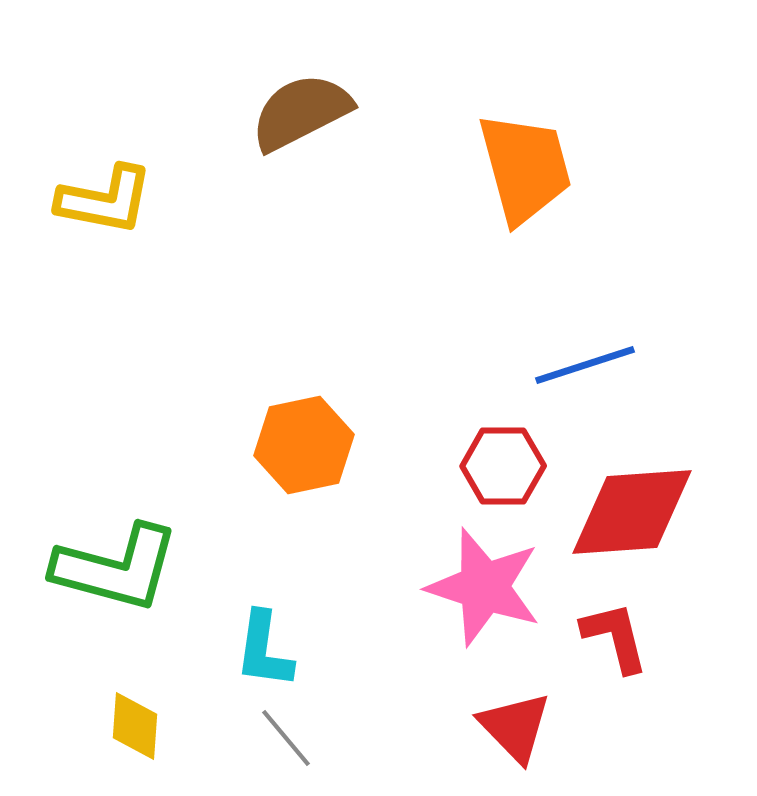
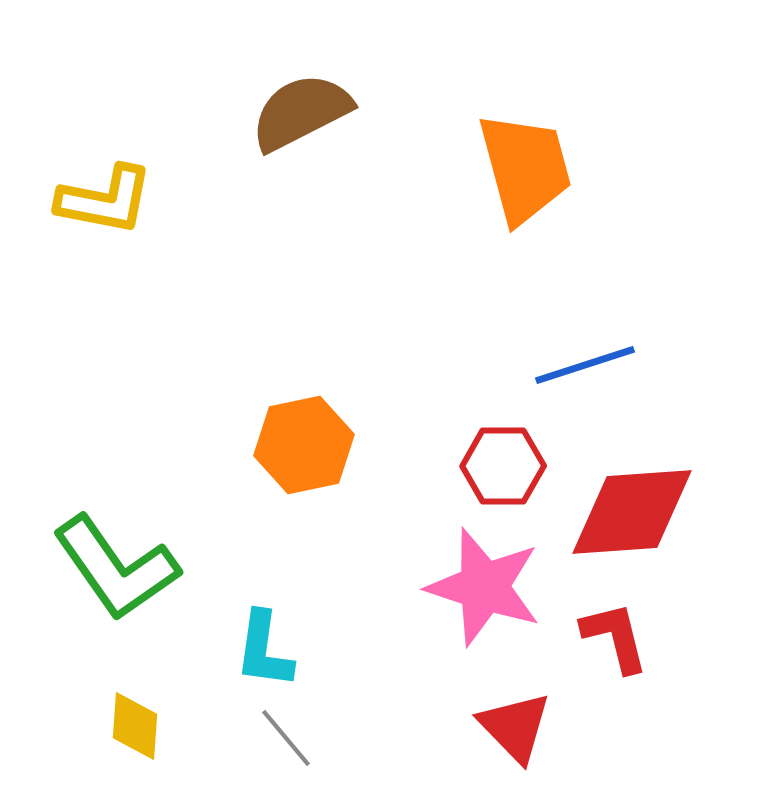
green L-shape: rotated 40 degrees clockwise
